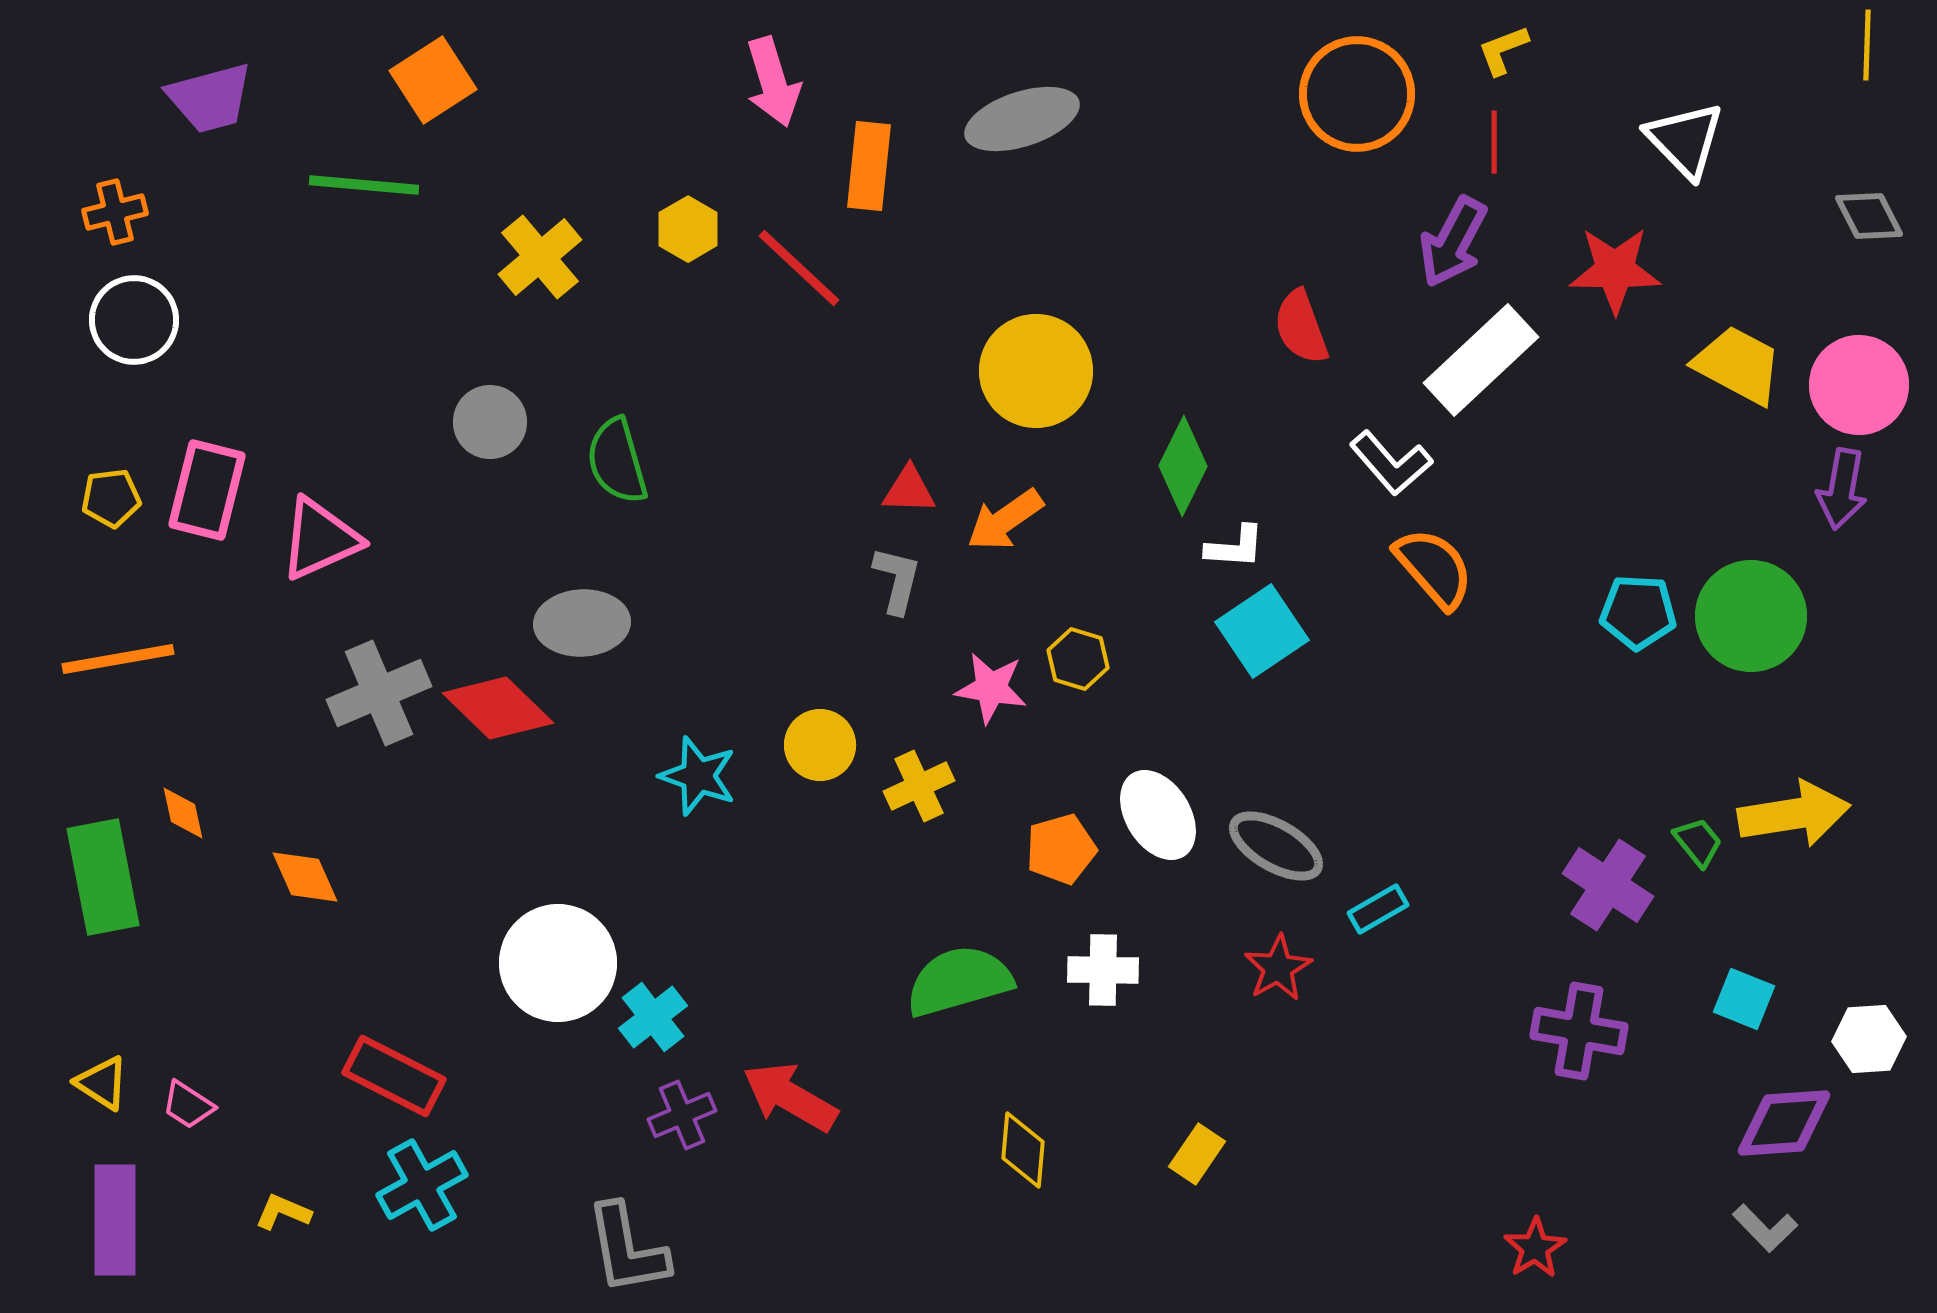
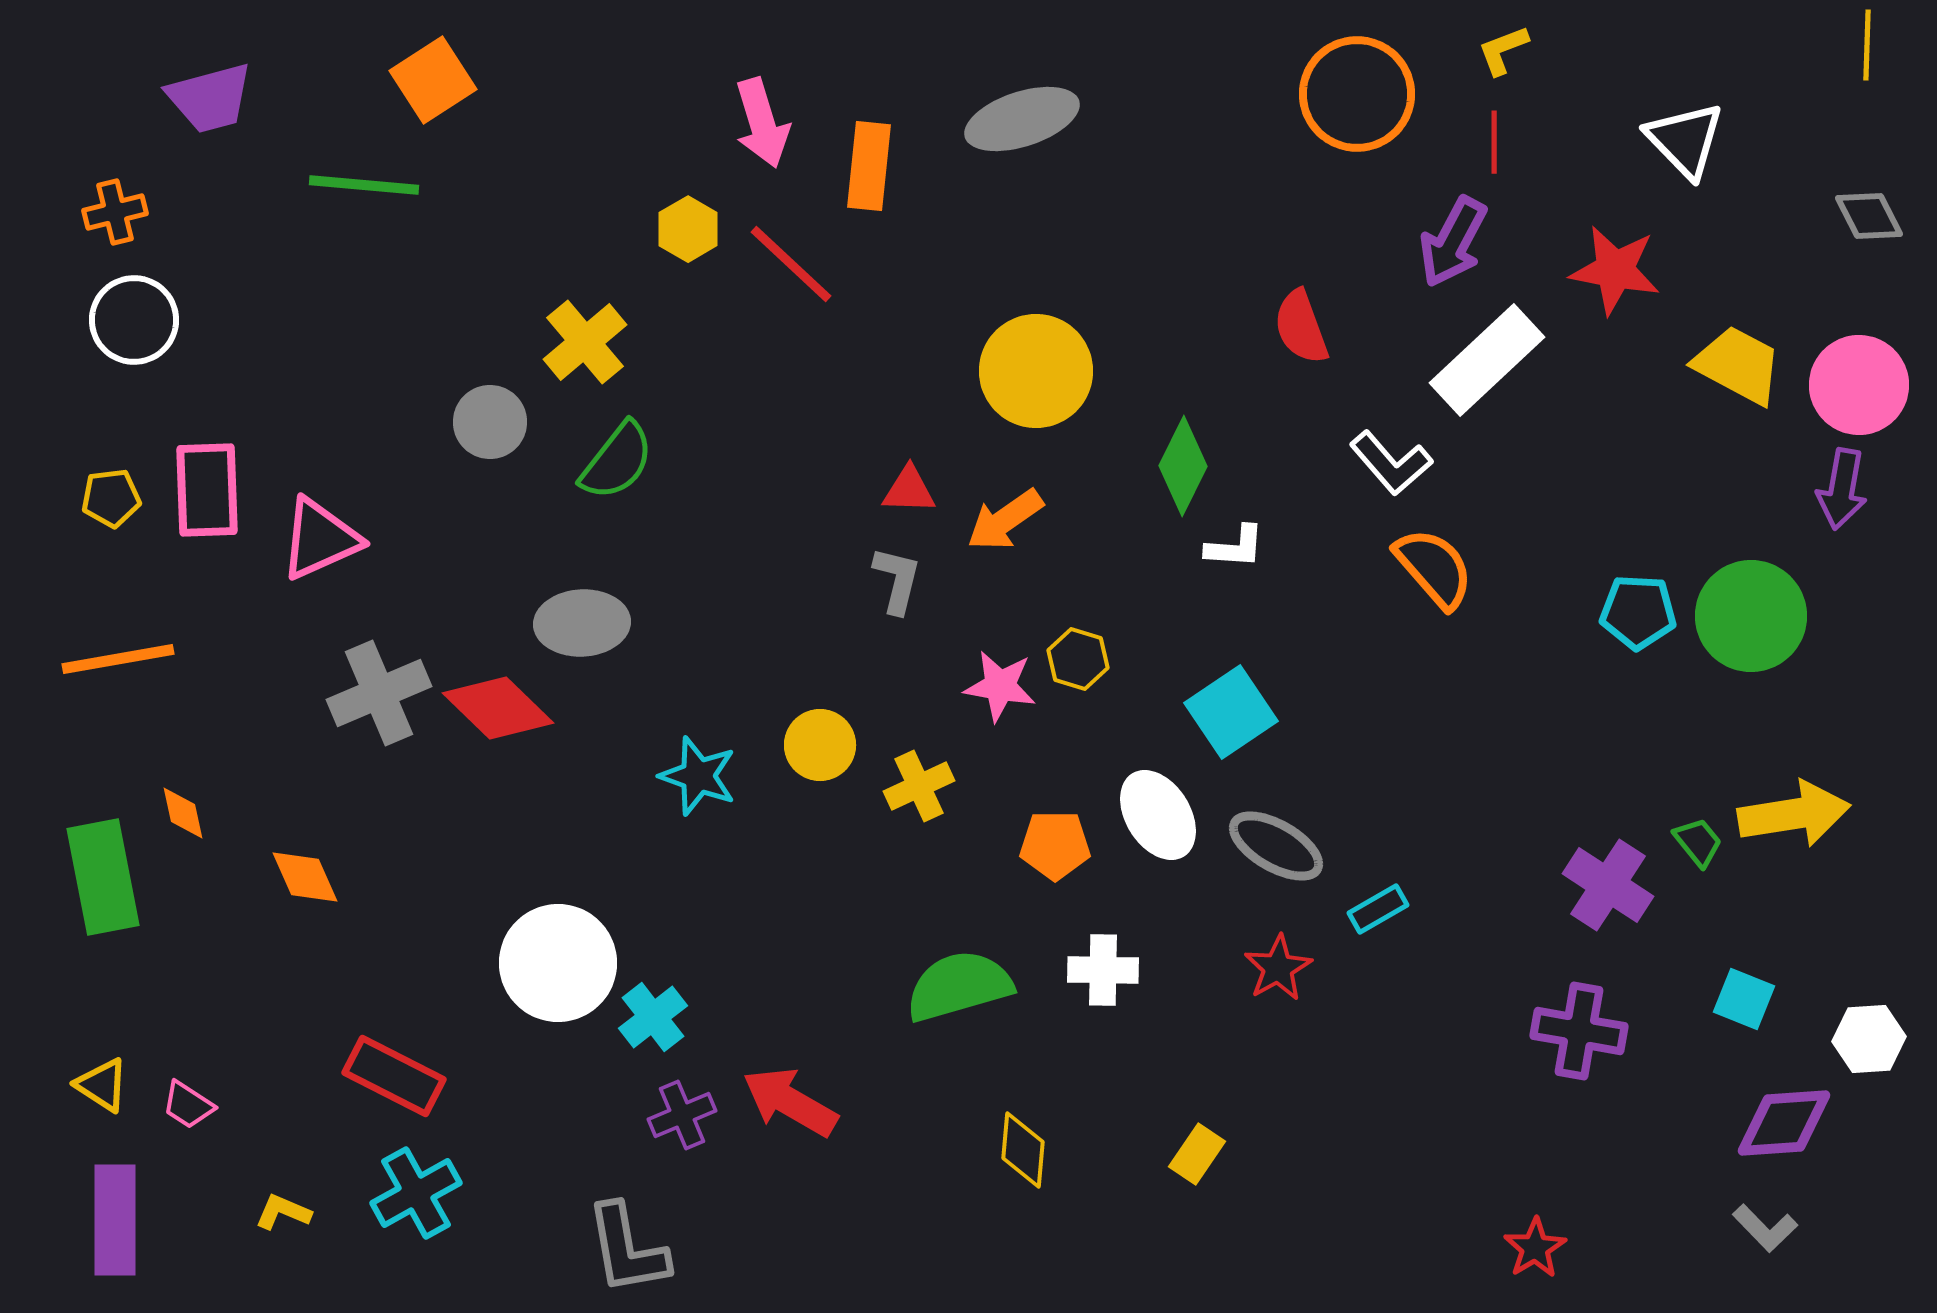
pink arrow at (773, 82): moved 11 px left, 41 px down
yellow cross at (540, 257): moved 45 px right, 85 px down
red line at (799, 268): moved 8 px left, 4 px up
red star at (1615, 270): rotated 10 degrees clockwise
white rectangle at (1481, 360): moved 6 px right
green semicircle at (617, 461): rotated 126 degrees counterclockwise
pink rectangle at (207, 490): rotated 16 degrees counterclockwise
cyan square at (1262, 631): moved 31 px left, 81 px down
pink star at (991, 688): moved 9 px right, 2 px up
orange pentagon at (1061, 849): moved 6 px left, 4 px up; rotated 16 degrees clockwise
green semicircle at (959, 981): moved 5 px down
yellow triangle at (102, 1083): moved 2 px down
red arrow at (790, 1097): moved 5 px down
cyan cross at (422, 1185): moved 6 px left, 8 px down
